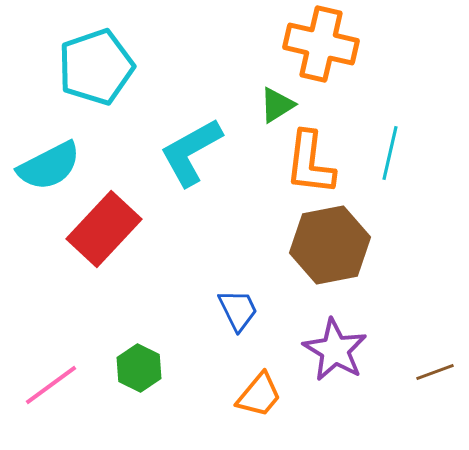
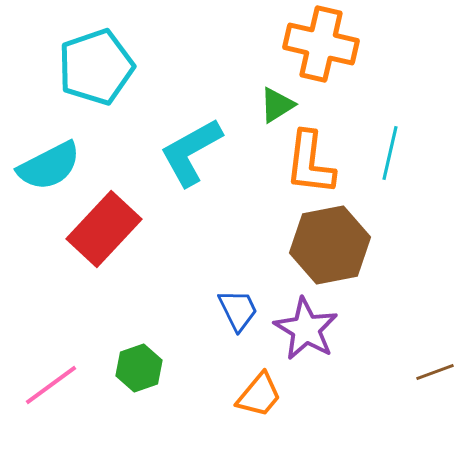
purple star: moved 29 px left, 21 px up
green hexagon: rotated 15 degrees clockwise
